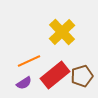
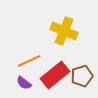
yellow cross: moved 2 px right, 1 px up; rotated 24 degrees counterclockwise
purple semicircle: rotated 70 degrees clockwise
